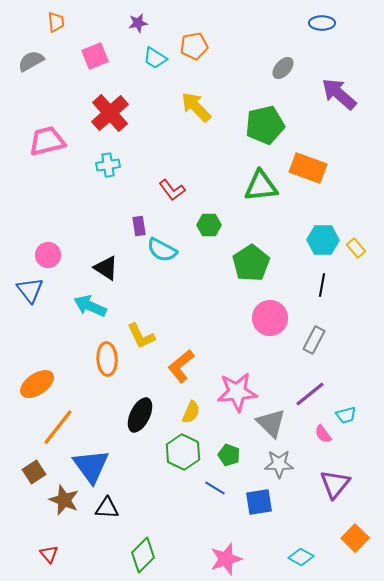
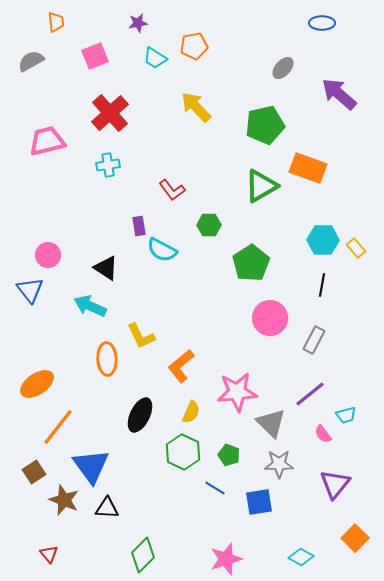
green triangle at (261, 186): rotated 24 degrees counterclockwise
